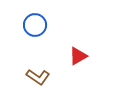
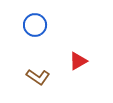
red triangle: moved 5 px down
